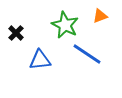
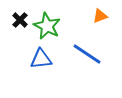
green star: moved 18 px left, 1 px down
black cross: moved 4 px right, 13 px up
blue triangle: moved 1 px right, 1 px up
